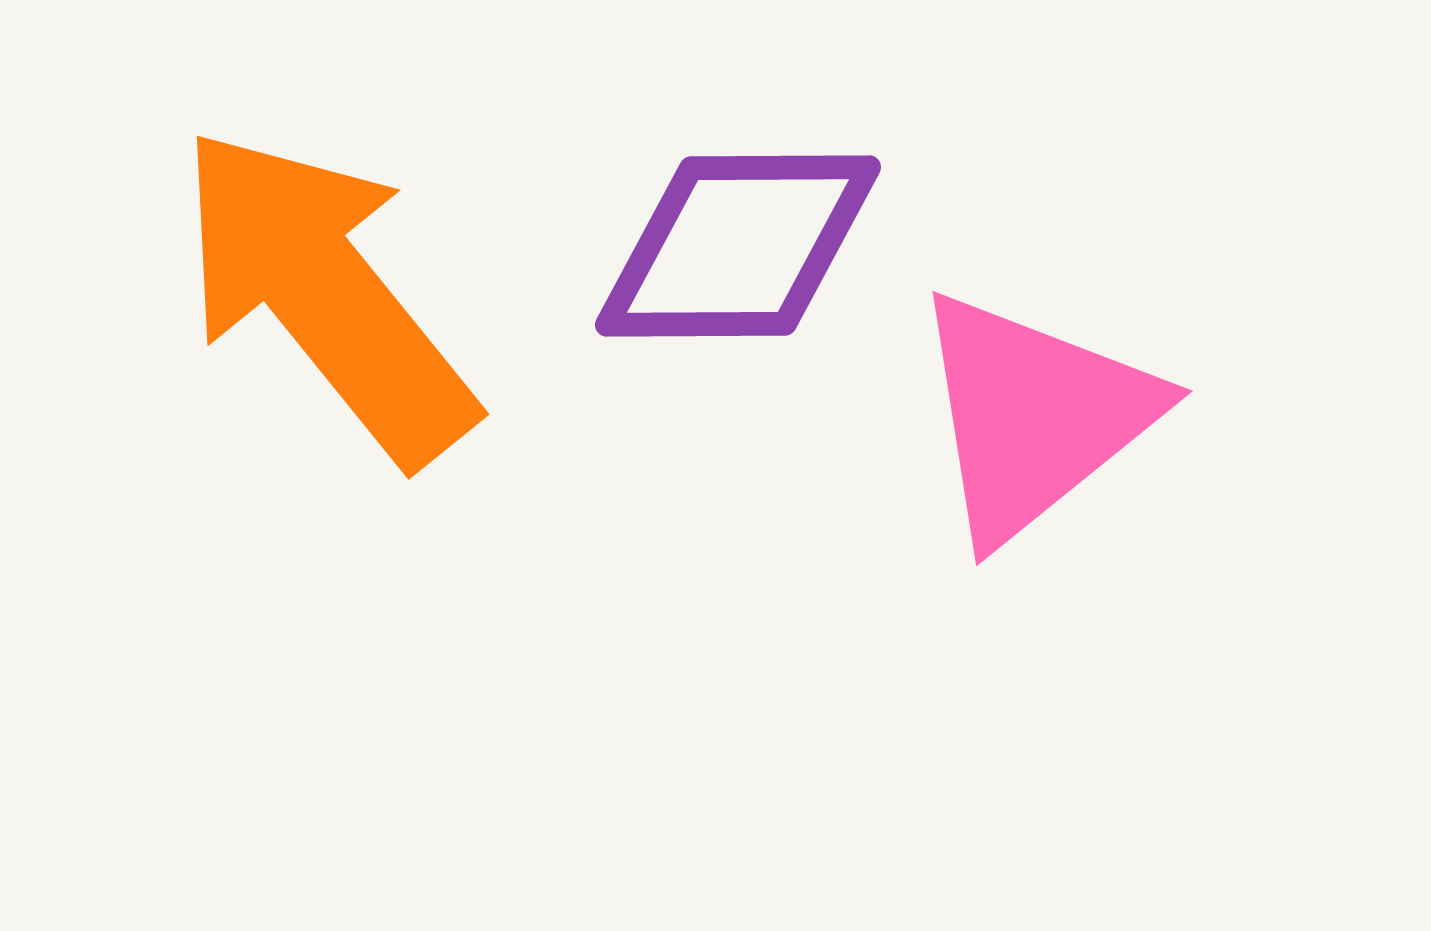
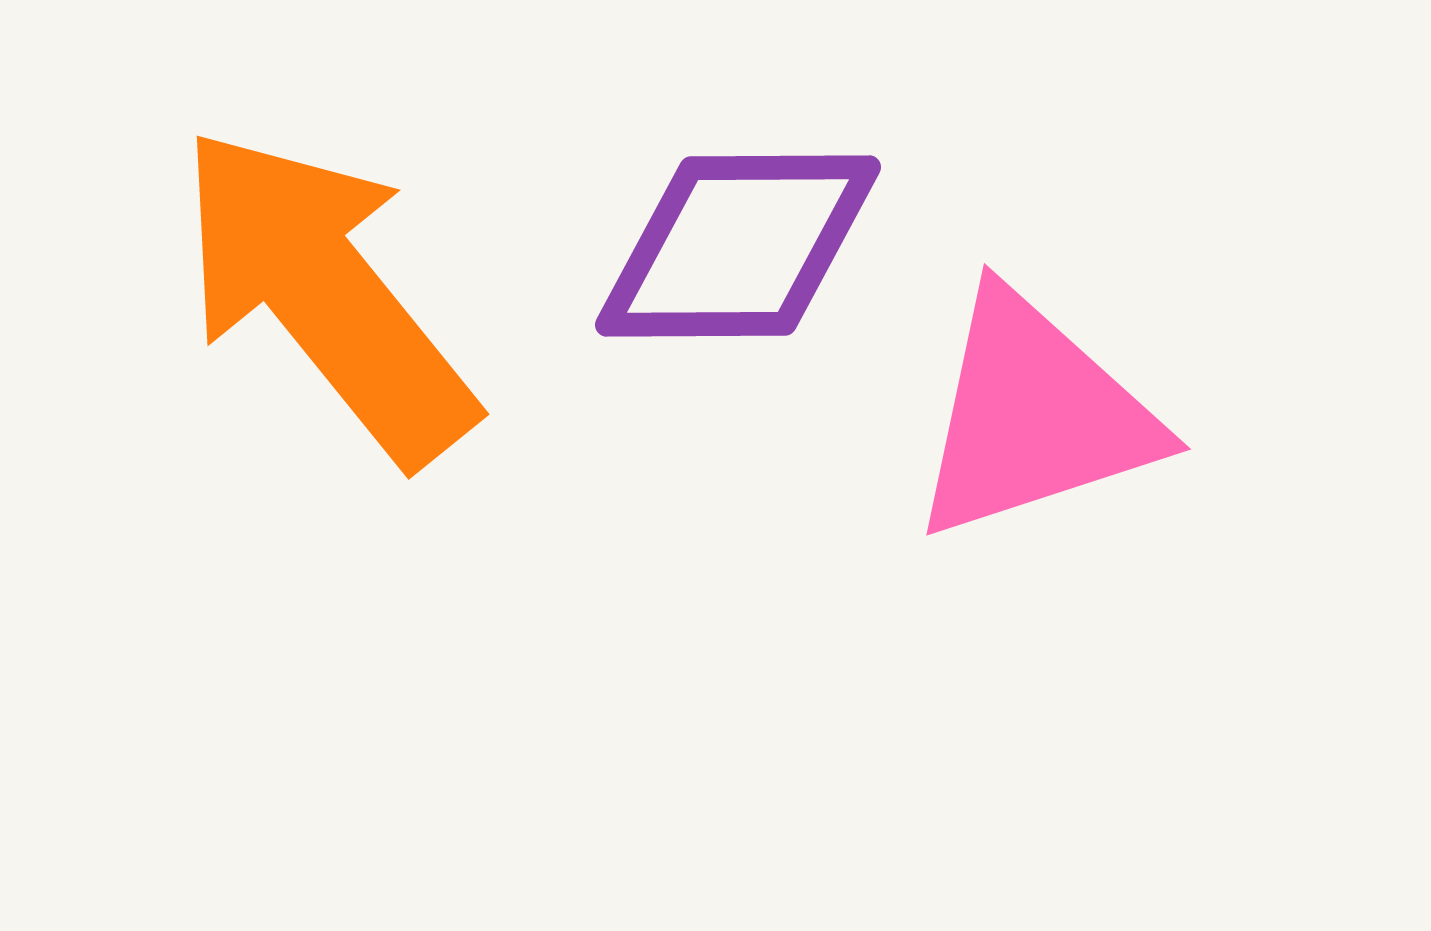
pink triangle: rotated 21 degrees clockwise
